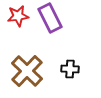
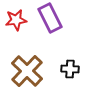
red star: moved 2 px left, 4 px down
